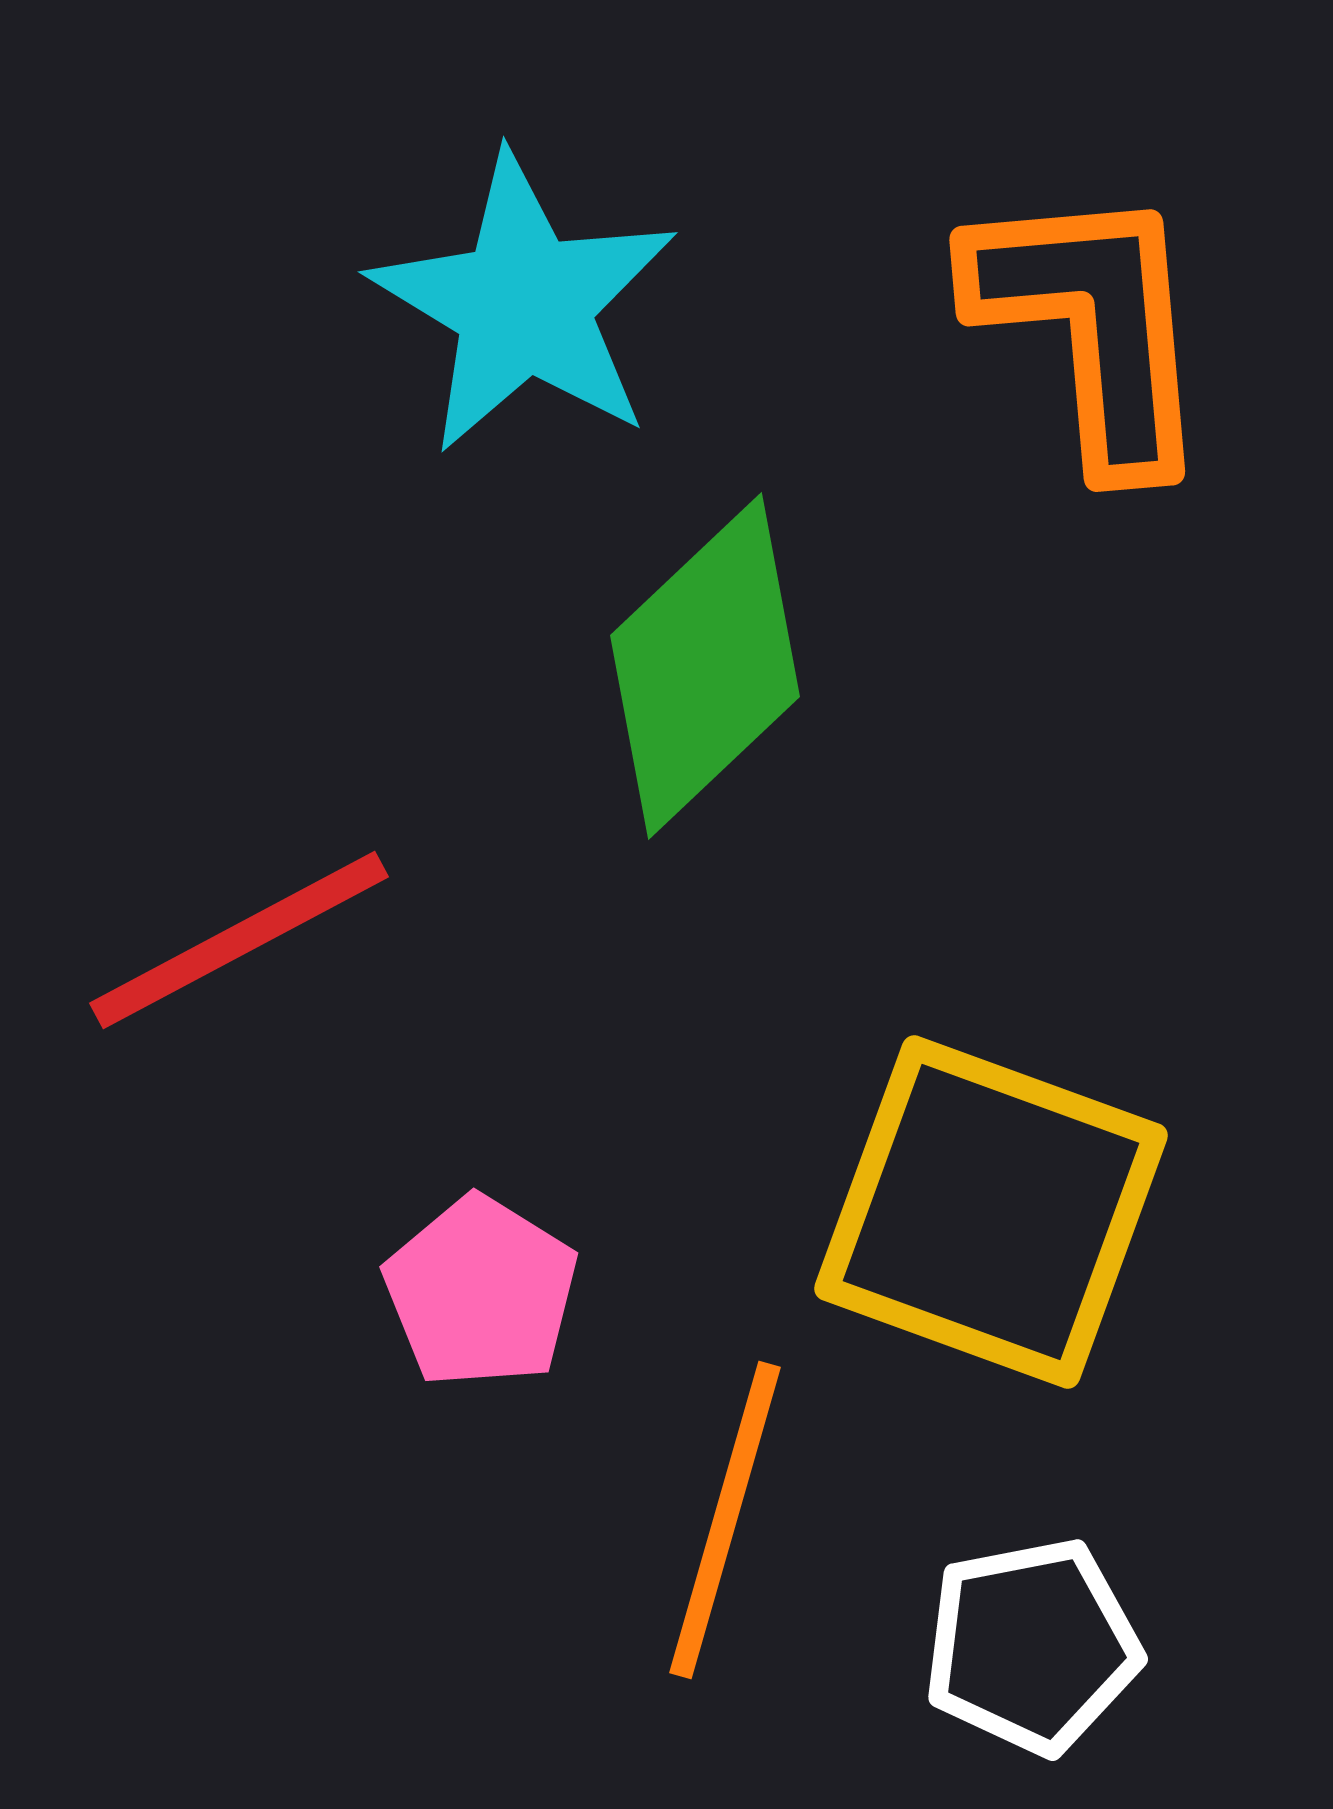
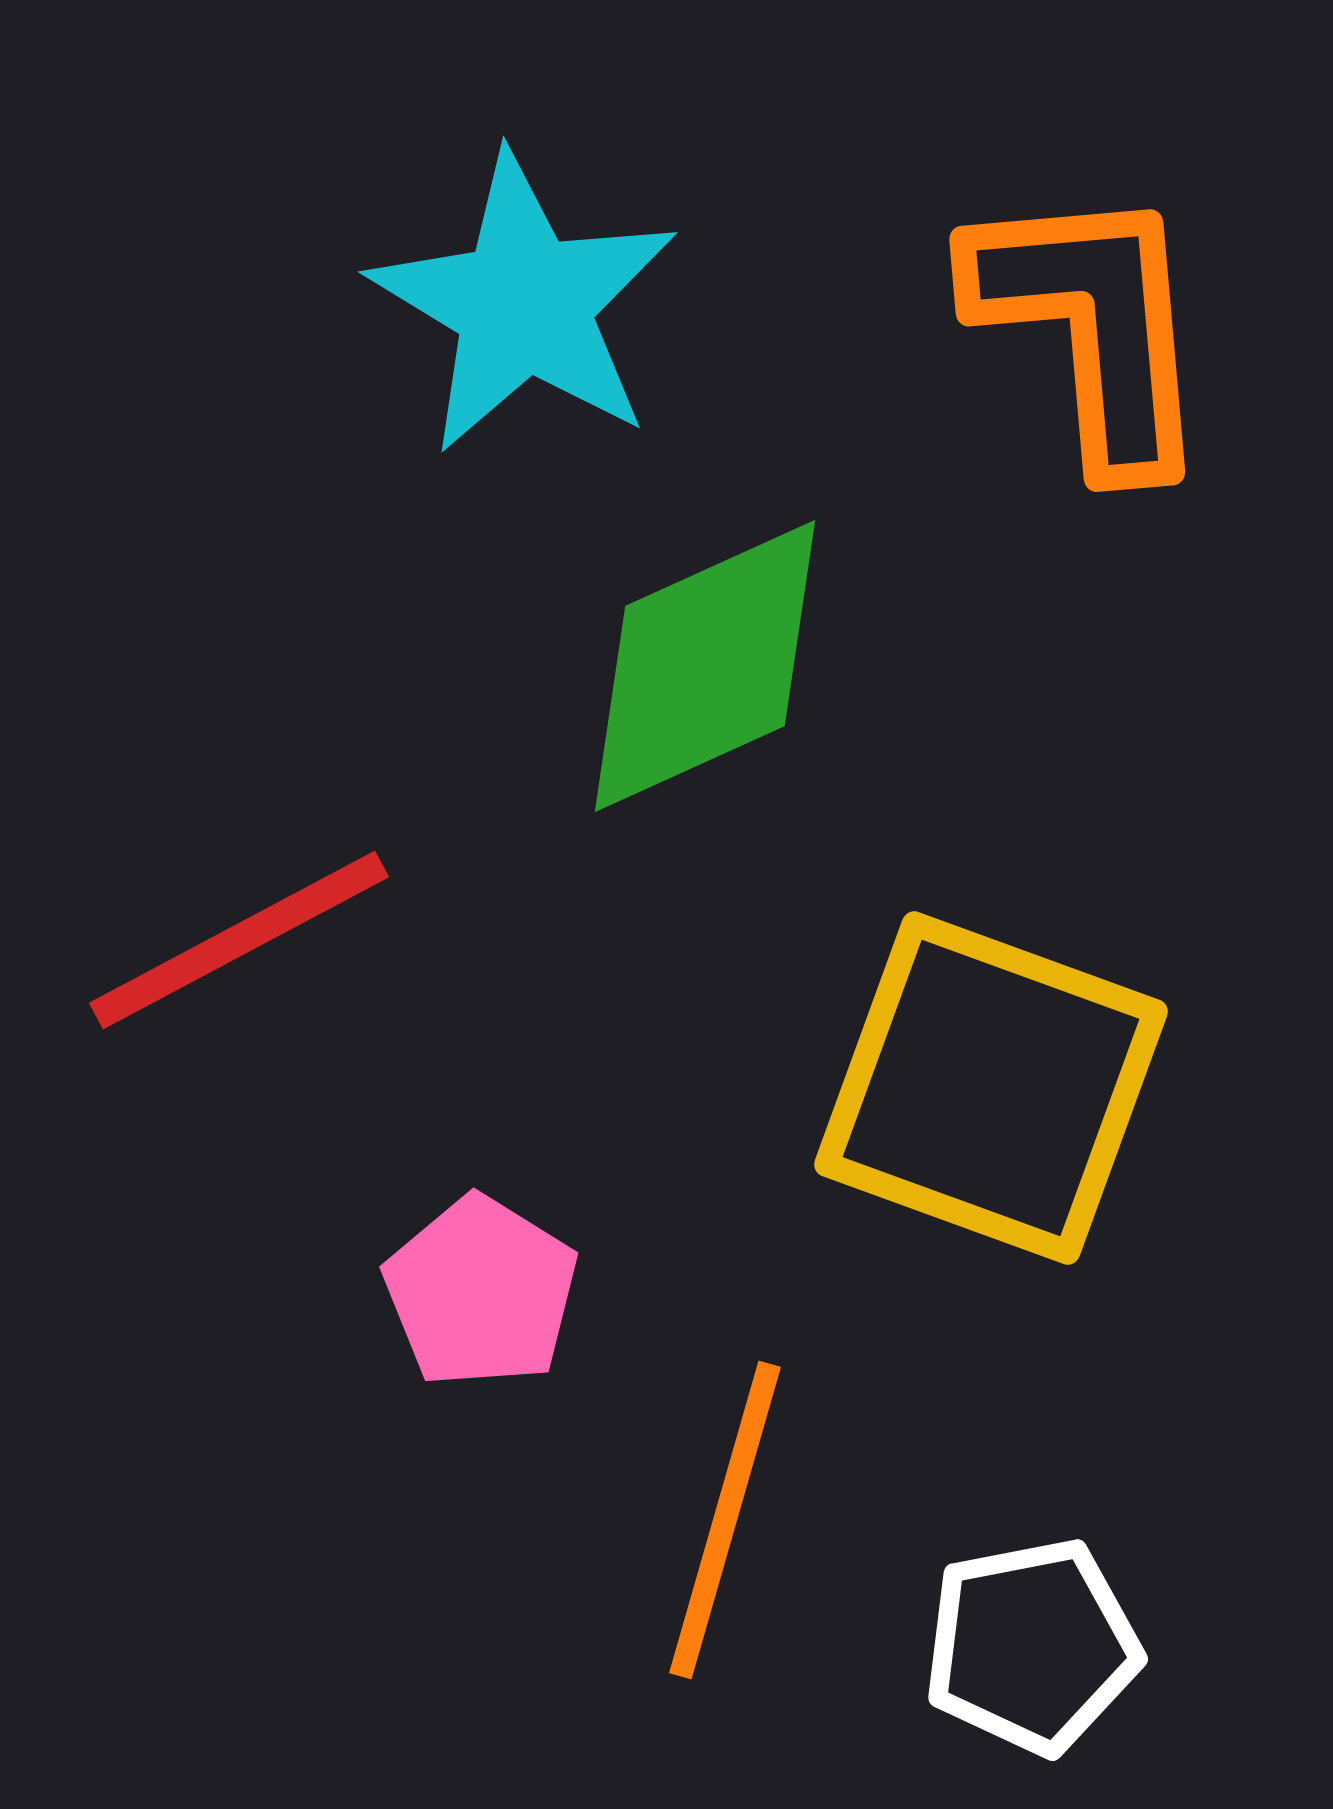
green diamond: rotated 19 degrees clockwise
yellow square: moved 124 px up
